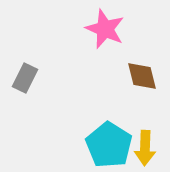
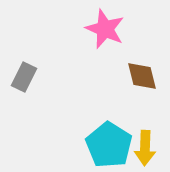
gray rectangle: moved 1 px left, 1 px up
